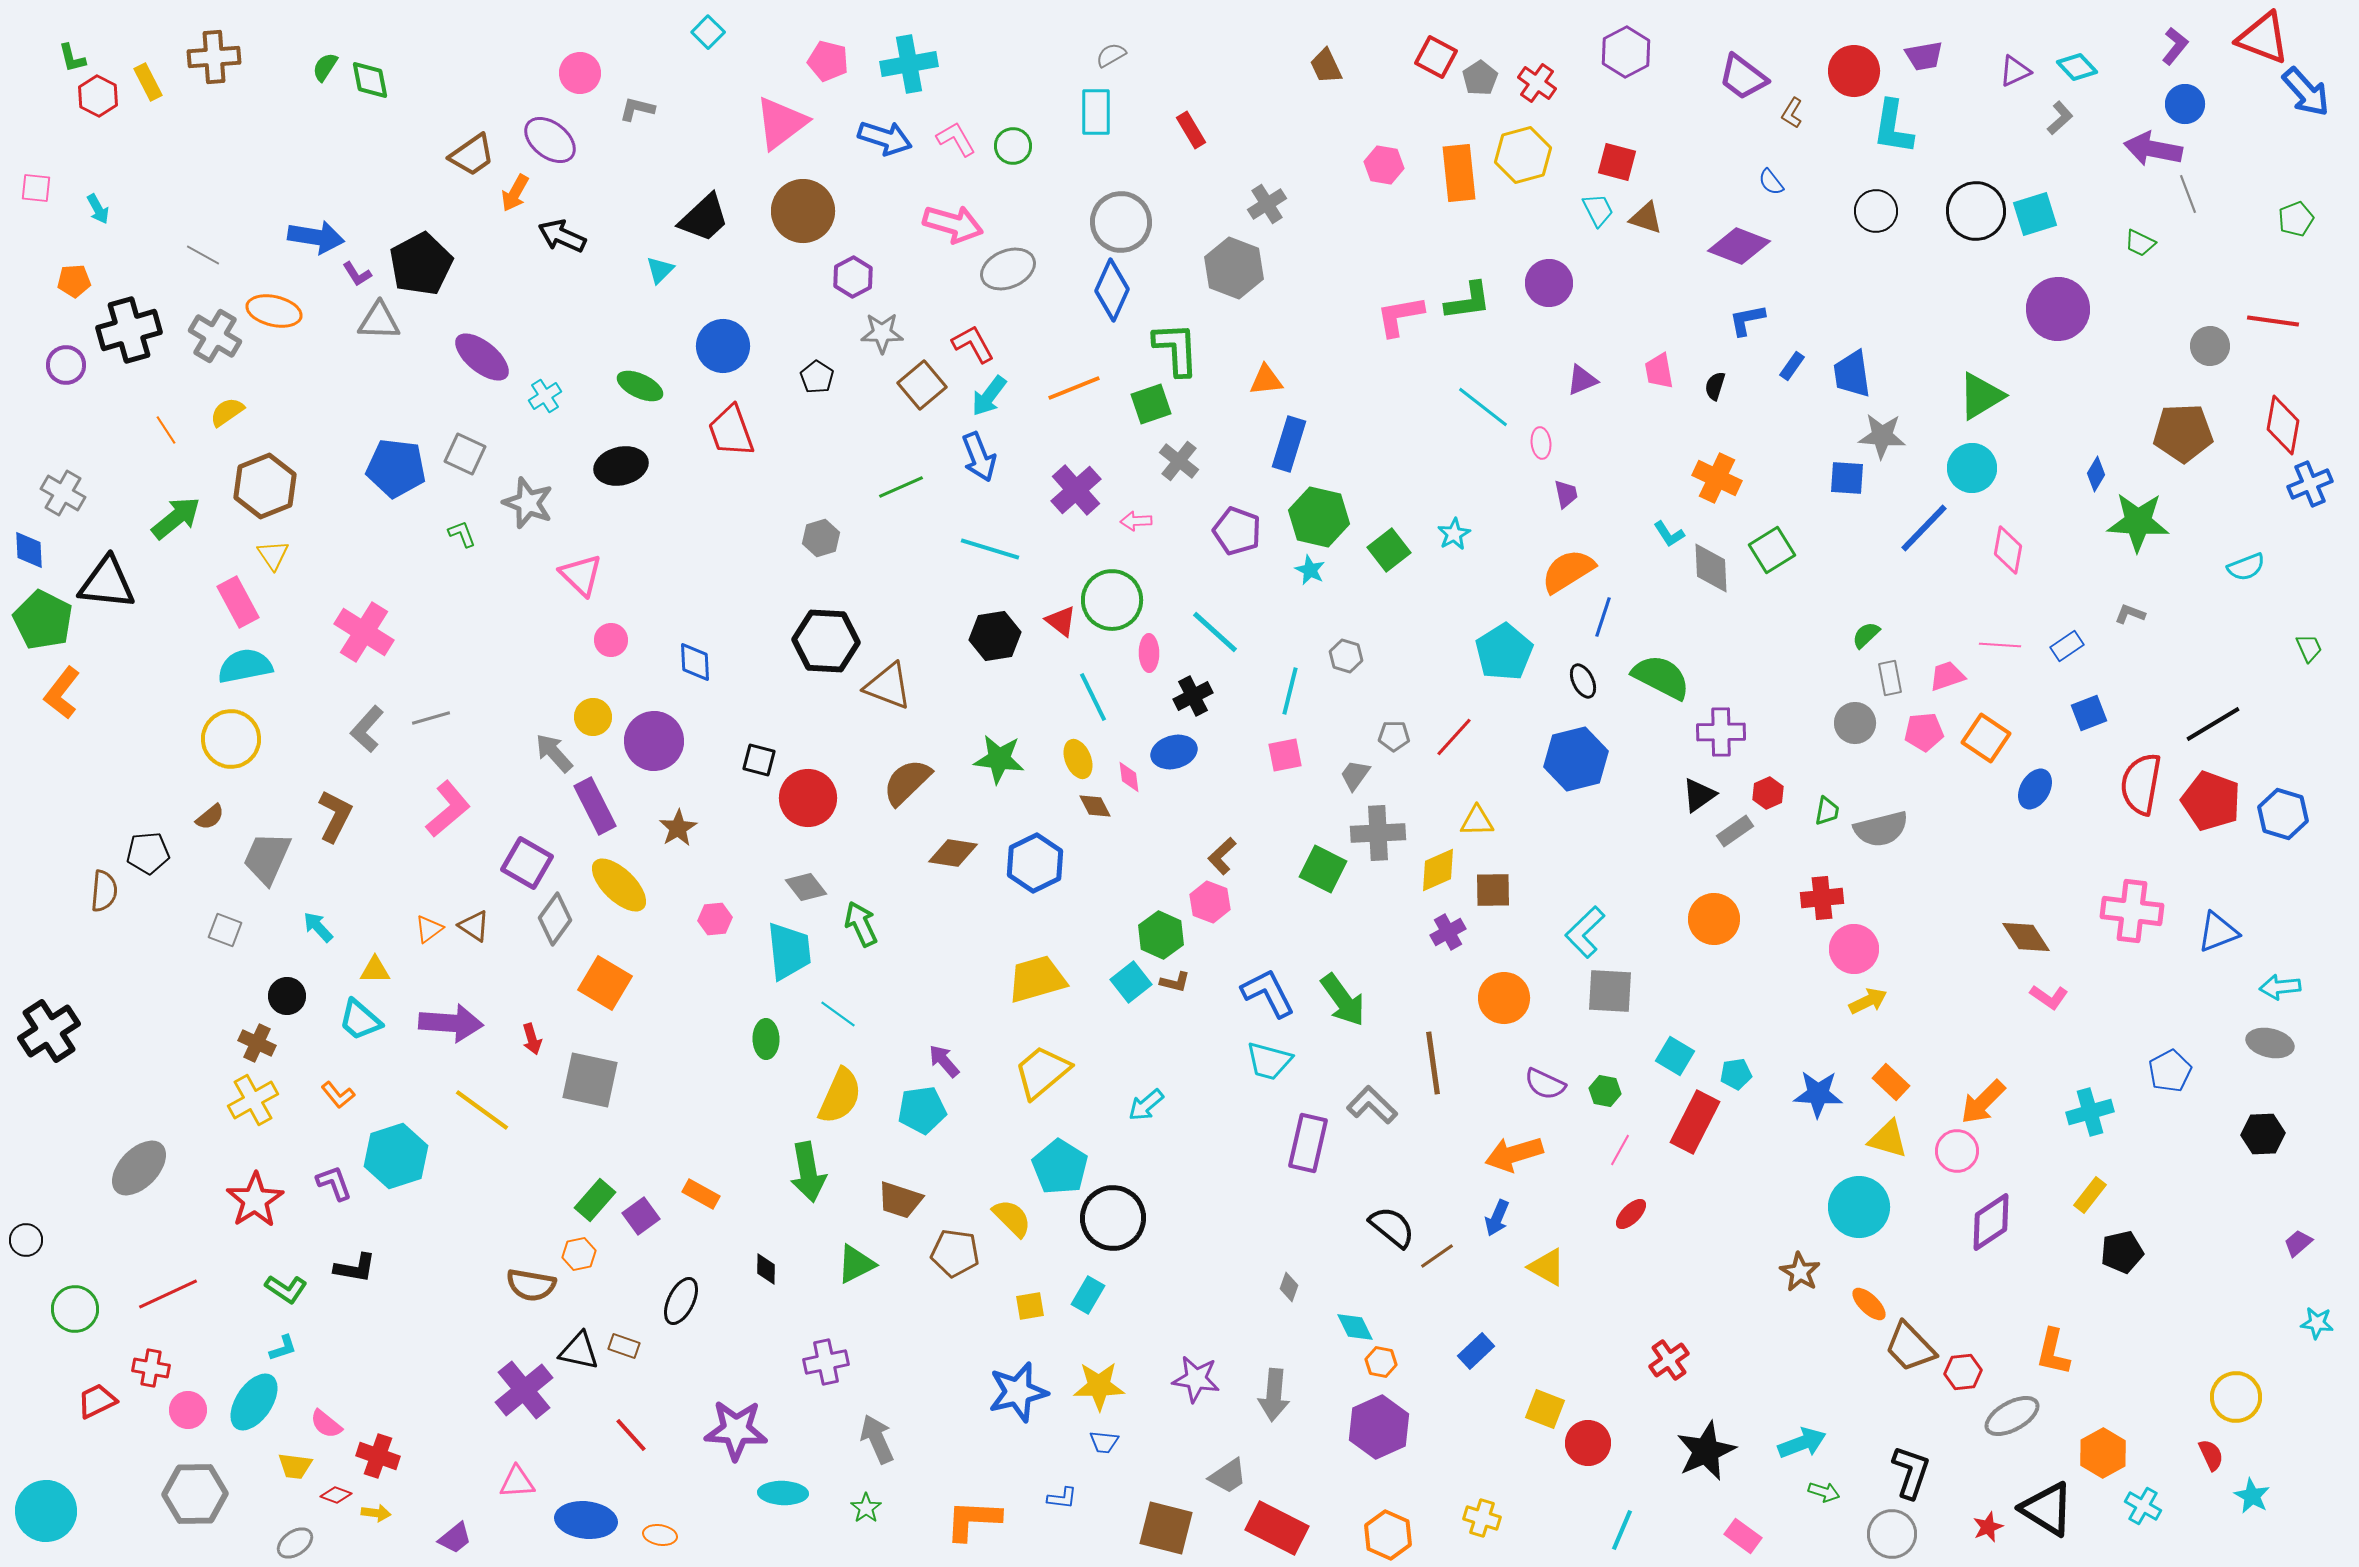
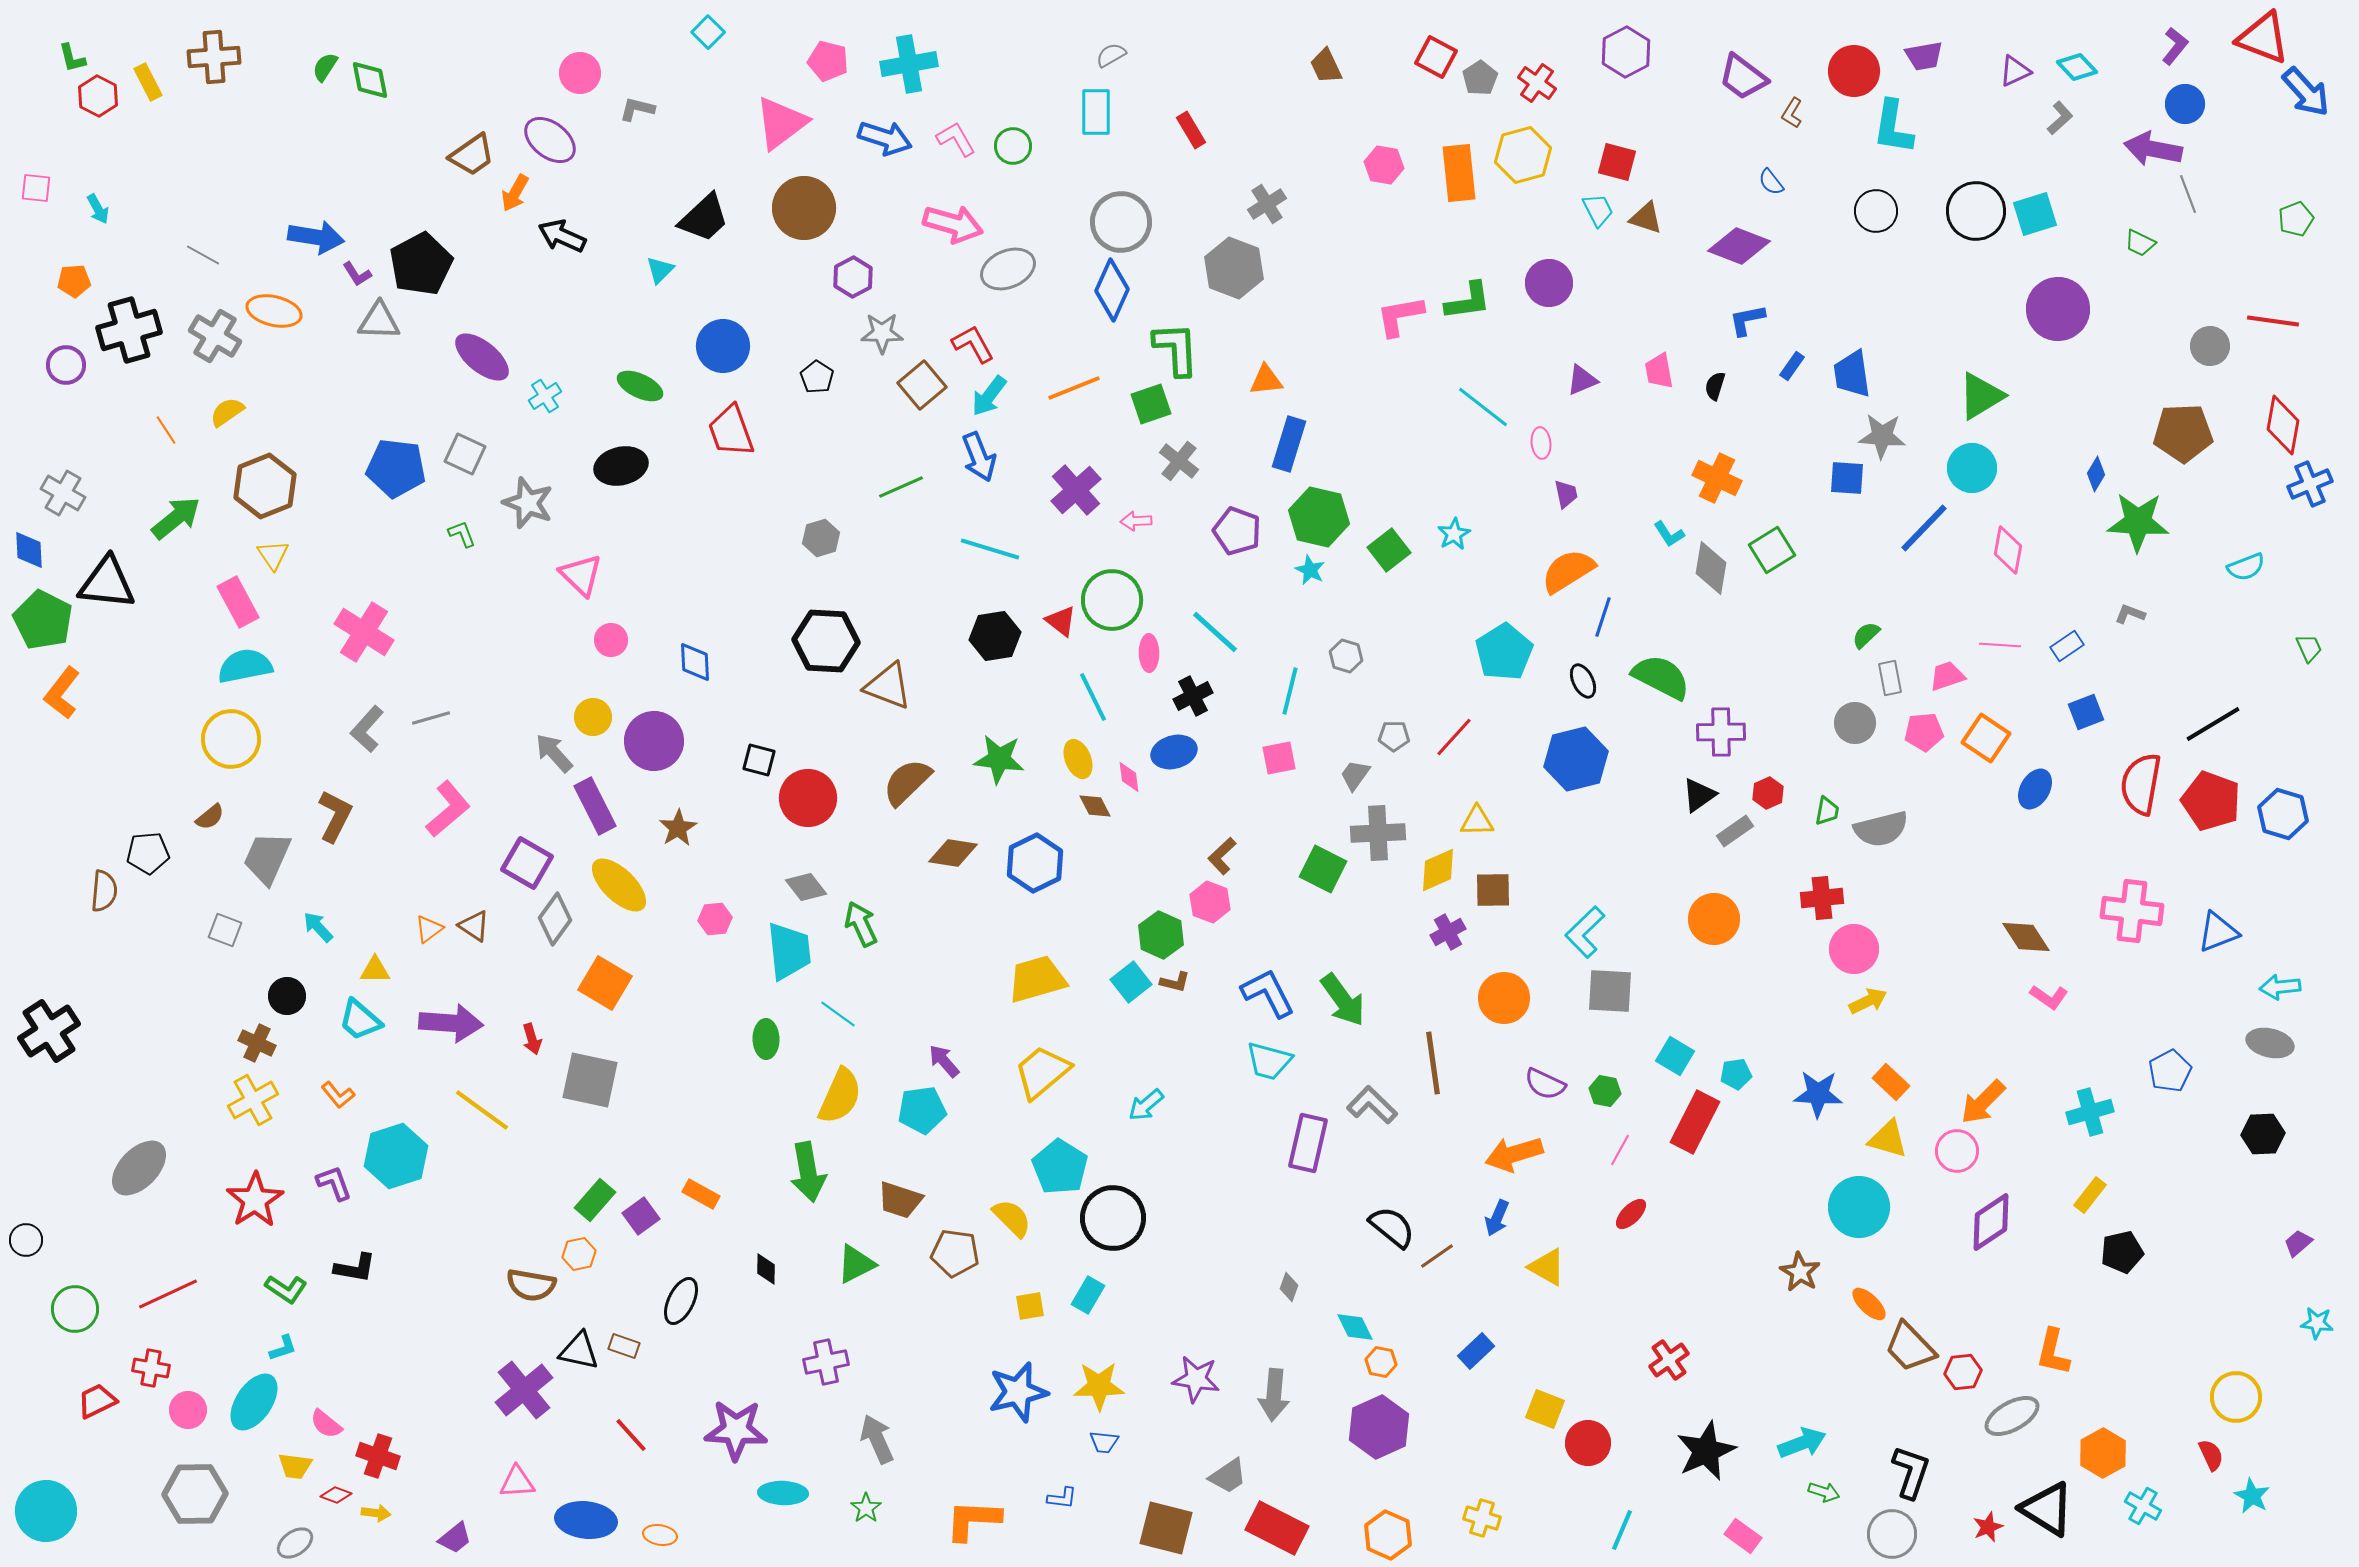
brown circle at (803, 211): moved 1 px right, 3 px up
gray diamond at (1711, 568): rotated 12 degrees clockwise
blue square at (2089, 713): moved 3 px left, 1 px up
pink square at (1285, 755): moved 6 px left, 3 px down
